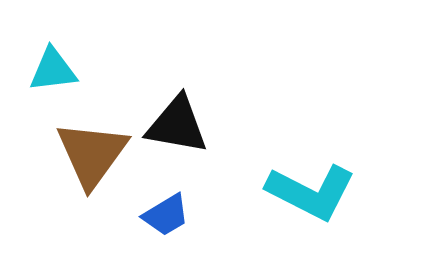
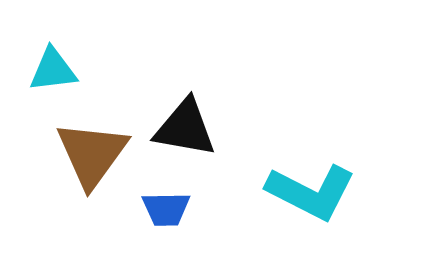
black triangle: moved 8 px right, 3 px down
blue trapezoid: moved 6 px up; rotated 30 degrees clockwise
